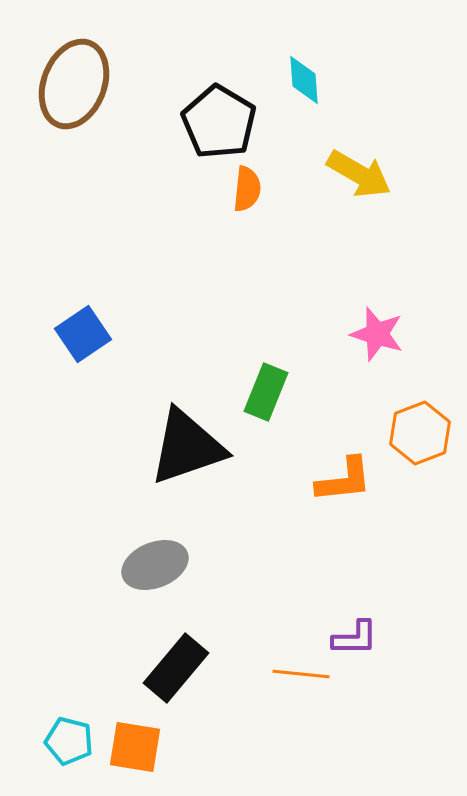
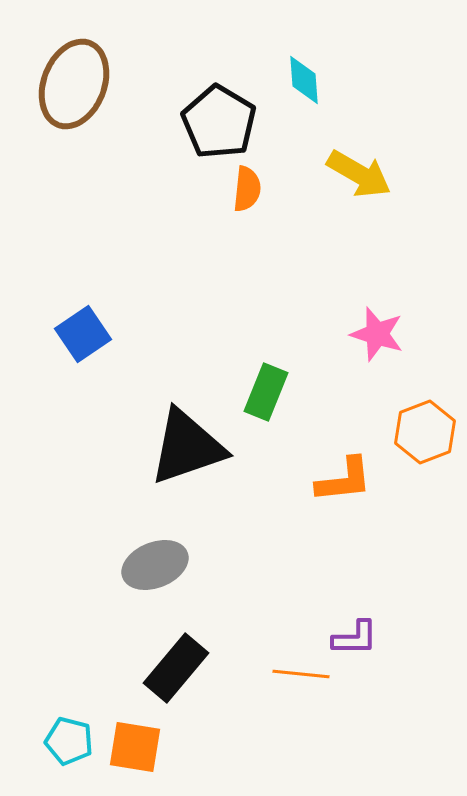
orange hexagon: moved 5 px right, 1 px up
